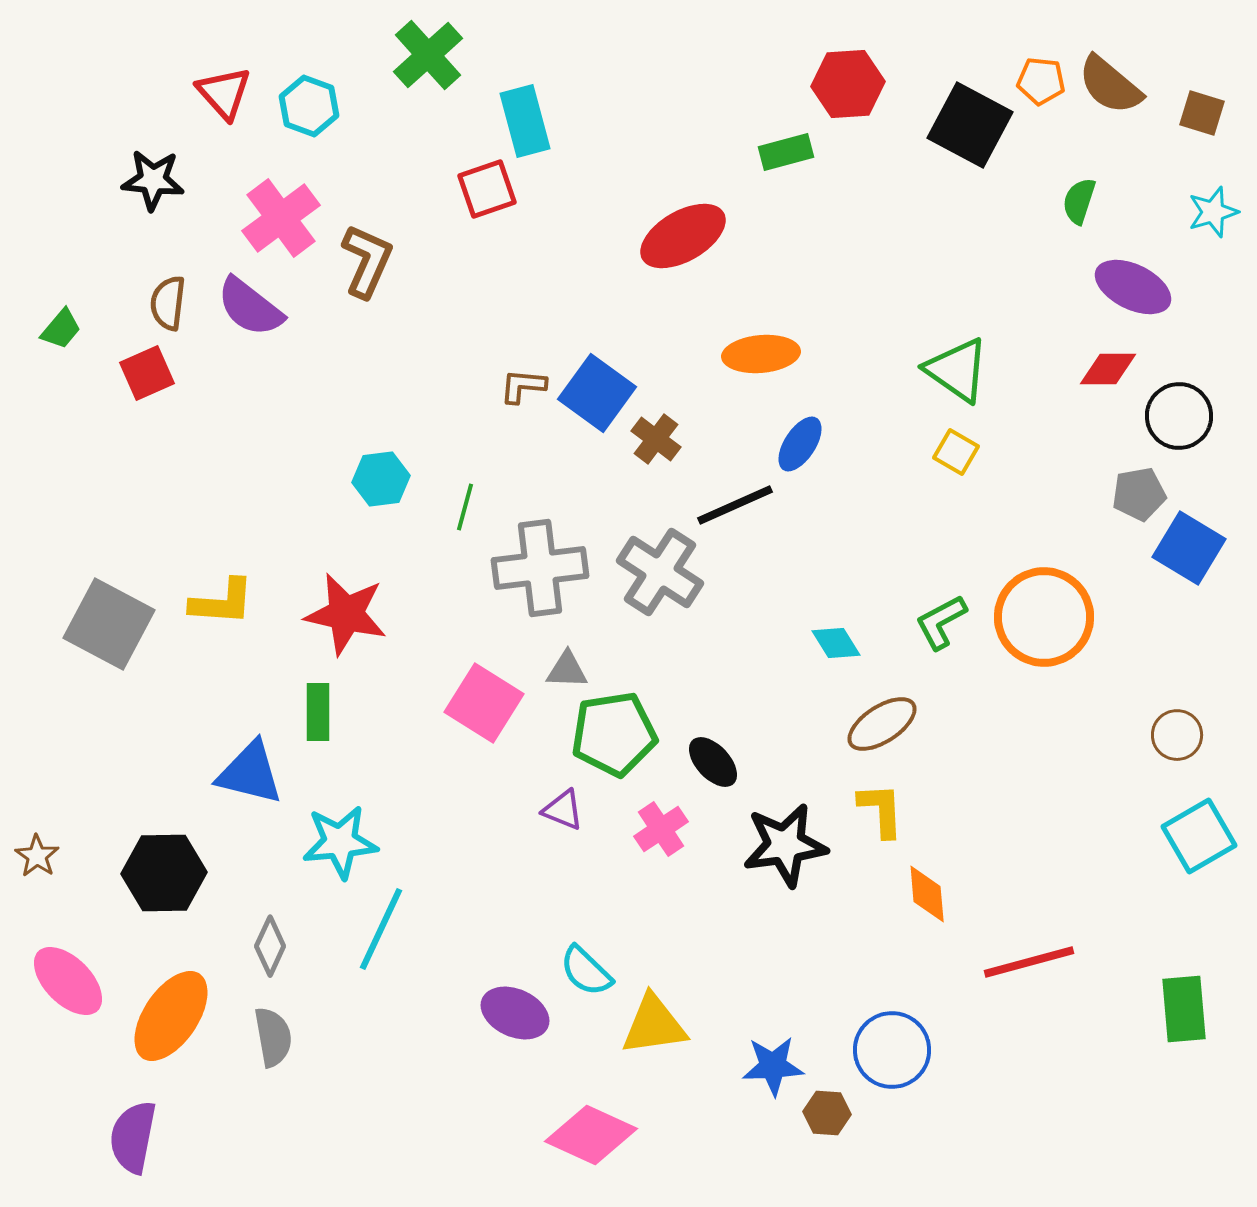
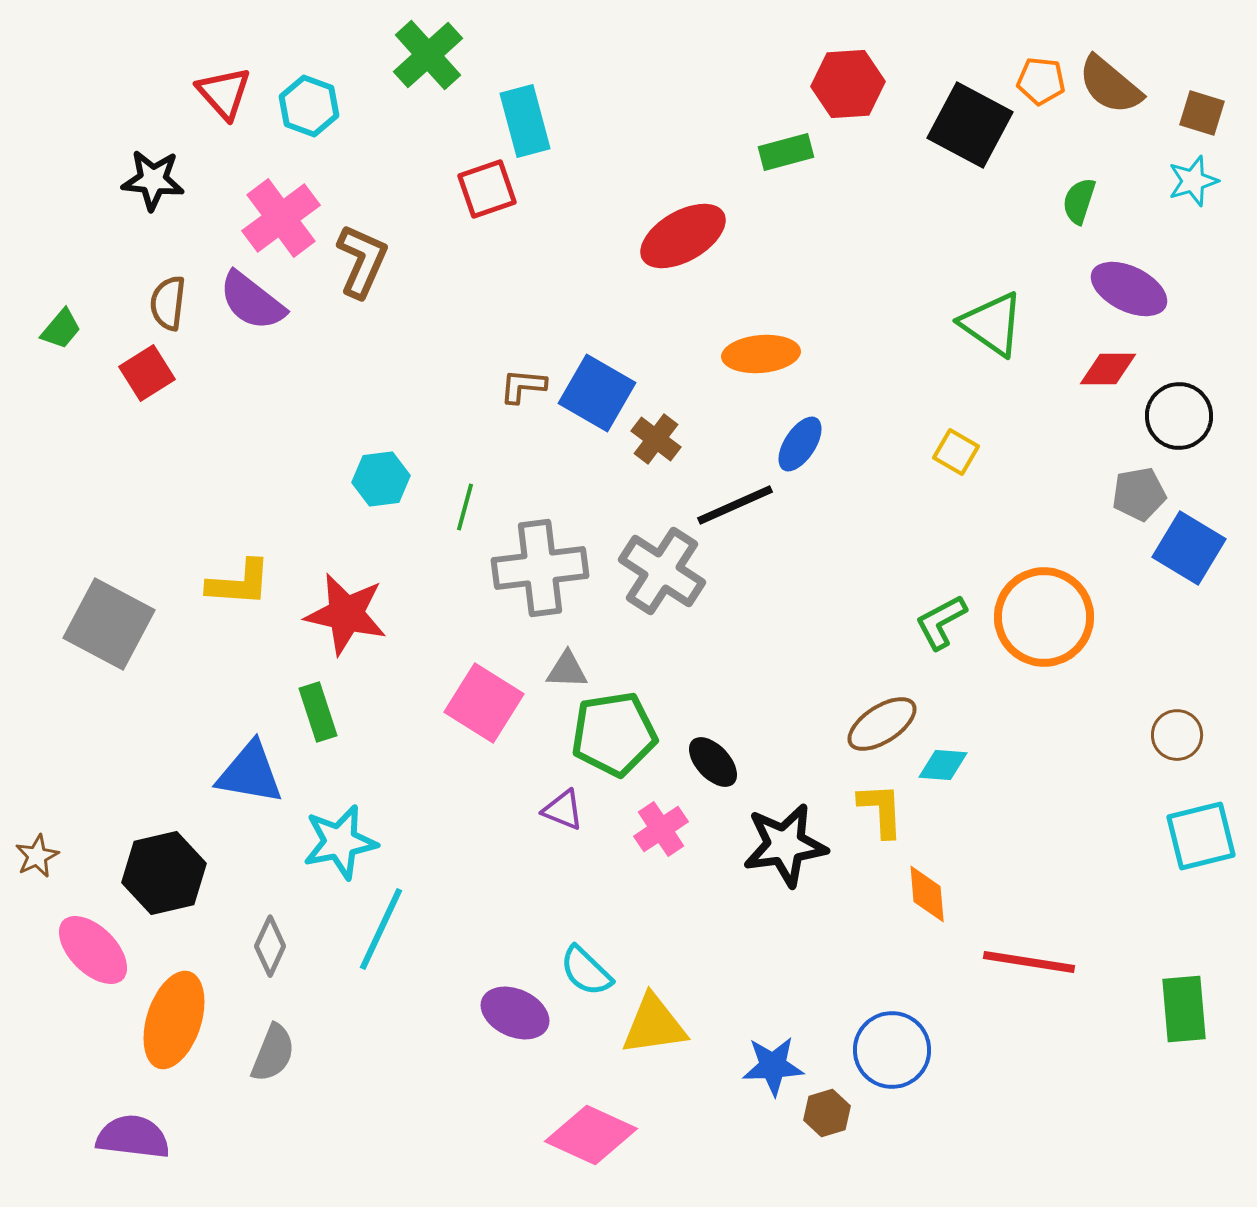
cyan star at (1213, 212): moved 20 px left, 31 px up
brown L-shape at (367, 261): moved 5 px left
purple ellipse at (1133, 287): moved 4 px left, 2 px down
purple semicircle at (250, 307): moved 2 px right, 6 px up
green triangle at (957, 370): moved 35 px right, 46 px up
red square at (147, 373): rotated 8 degrees counterclockwise
blue square at (597, 393): rotated 6 degrees counterclockwise
gray cross at (660, 572): moved 2 px right, 1 px up
yellow L-shape at (222, 602): moved 17 px right, 19 px up
cyan diamond at (836, 643): moved 107 px right, 122 px down; rotated 54 degrees counterclockwise
green rectangle at (318, 712): rotated 18 degrees counterclockwise
blue triangle at (250, 773): rotated 4 degrees counterclockwise
cyan square at (1199, 836): moved 2 px right; rotated 16 degrees clockwise
cyan star at (340, 842): rotated 6 degrees counterclockwise
brown star at (37, 856): rotated 12 degrees clockwise
black hexagon at (164, 873): rotated 12 degrees counterclockwise
red line at (1029, 962): rotated 24 degrees clockwise
pink ellipse at (68, 981): moved 25 px right, 31 px up
orange ellipse at (171, 1016): moved 3 px right, 4 px down; rotated 16 degrees counterclockwise
gray semicircle at (273, 1037): moved 16 px down; rotated 32 degrees clockwise
brown hexagon at (827, 1113): rotated 21 degrees counterclockwise
purple semicircle at (133, 1137): rotated 86 degrees clockwise
